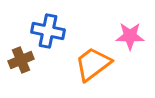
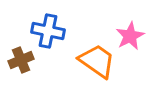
pink star: rotated 28 degrees counterclockwise
orange trapezoid: moved 4 px right, 3 px up; rotated 72 degrees clockwise
